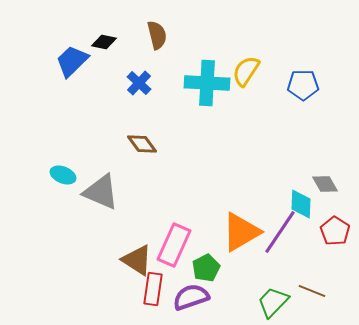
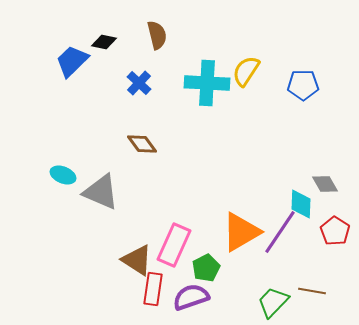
brown line: rotated 12 degrees counterclockwise
